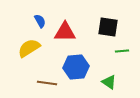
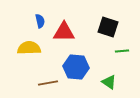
blue semicircle: rotated 16 degrees clockwise
black square: rotated 10 degrees clockwise
red triangle: moved 1 px left
yellow semicircle: rotated 30 degrees clockwise
blue hexagon: rotated 10 degrees clockwise
brown line: moved 1 px right; rotated 18 degrees counterclockwise
